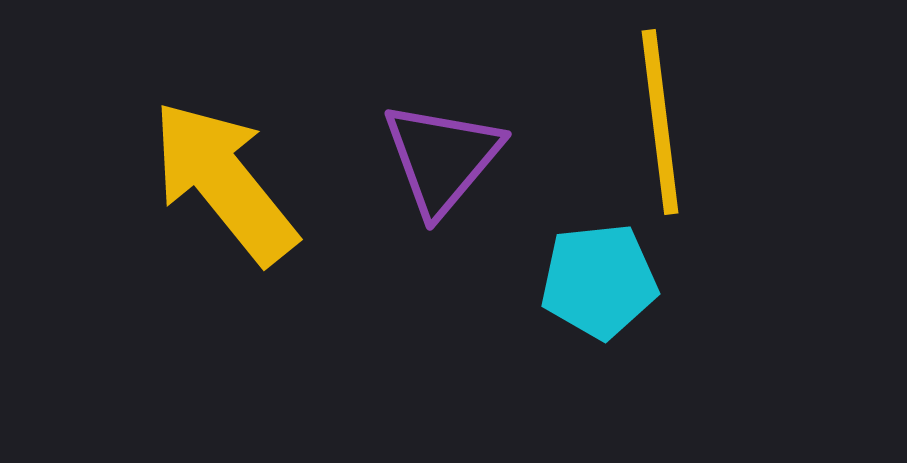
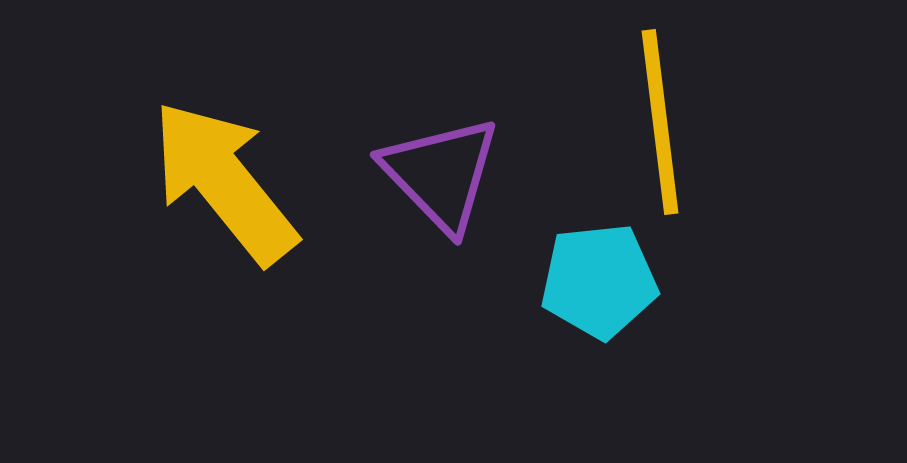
purple triangle: moved 1 px left, 16 px down; rotated 24 degrees counterclockwise
